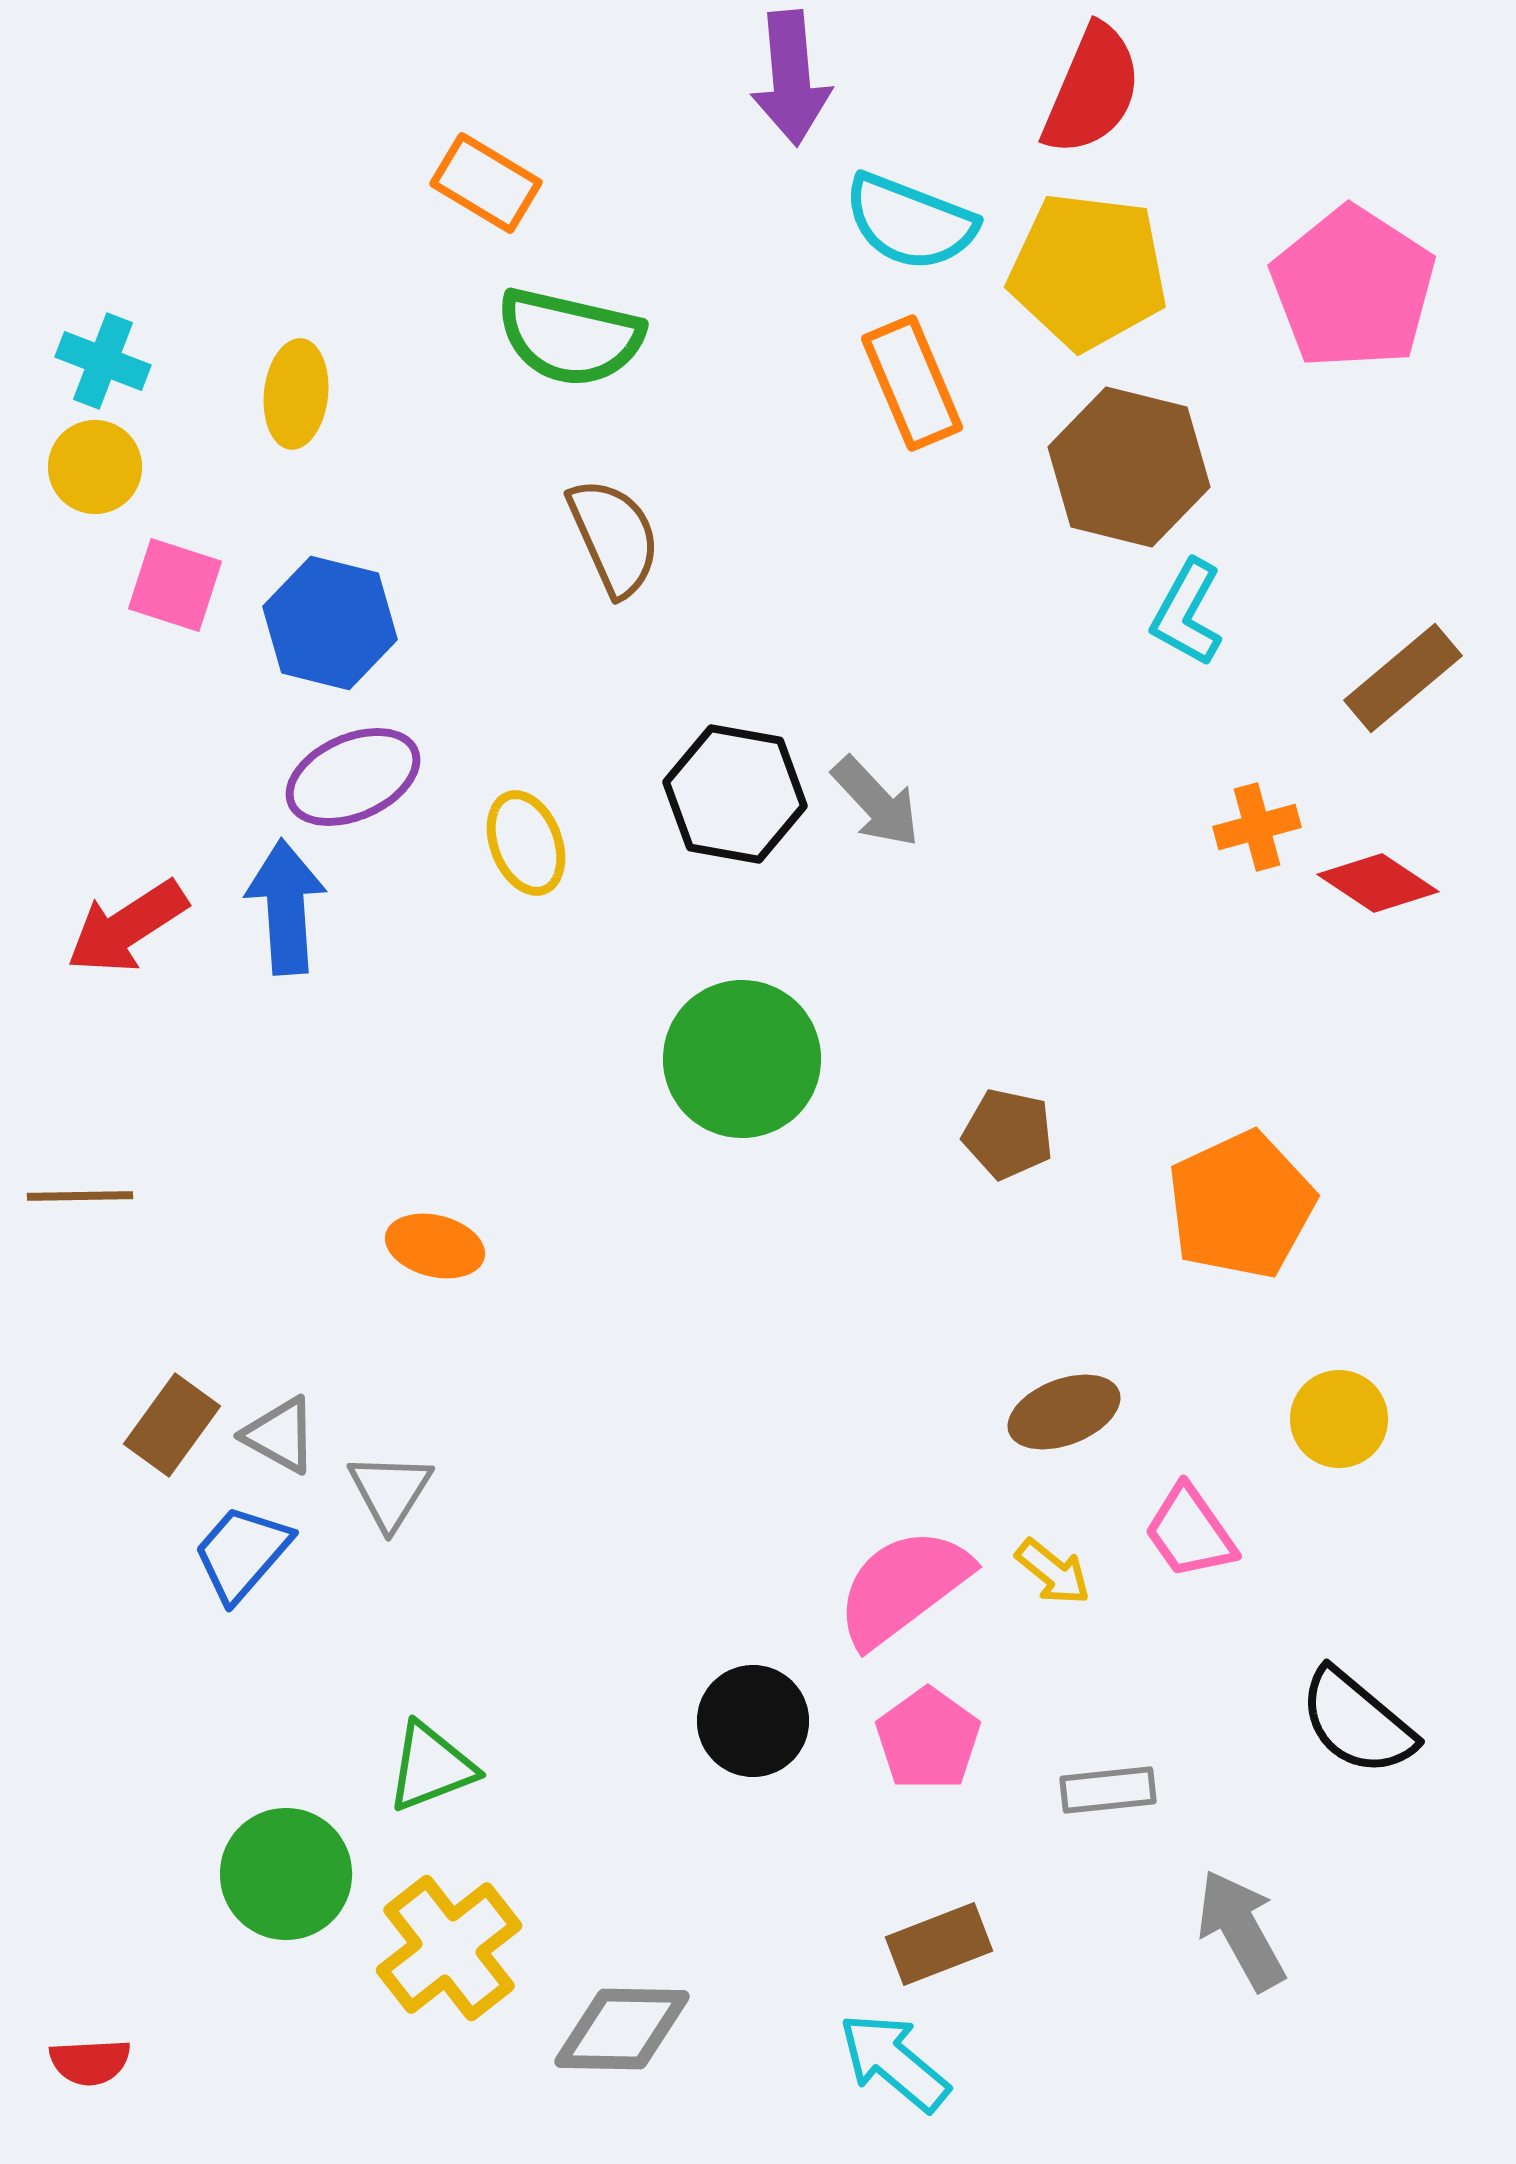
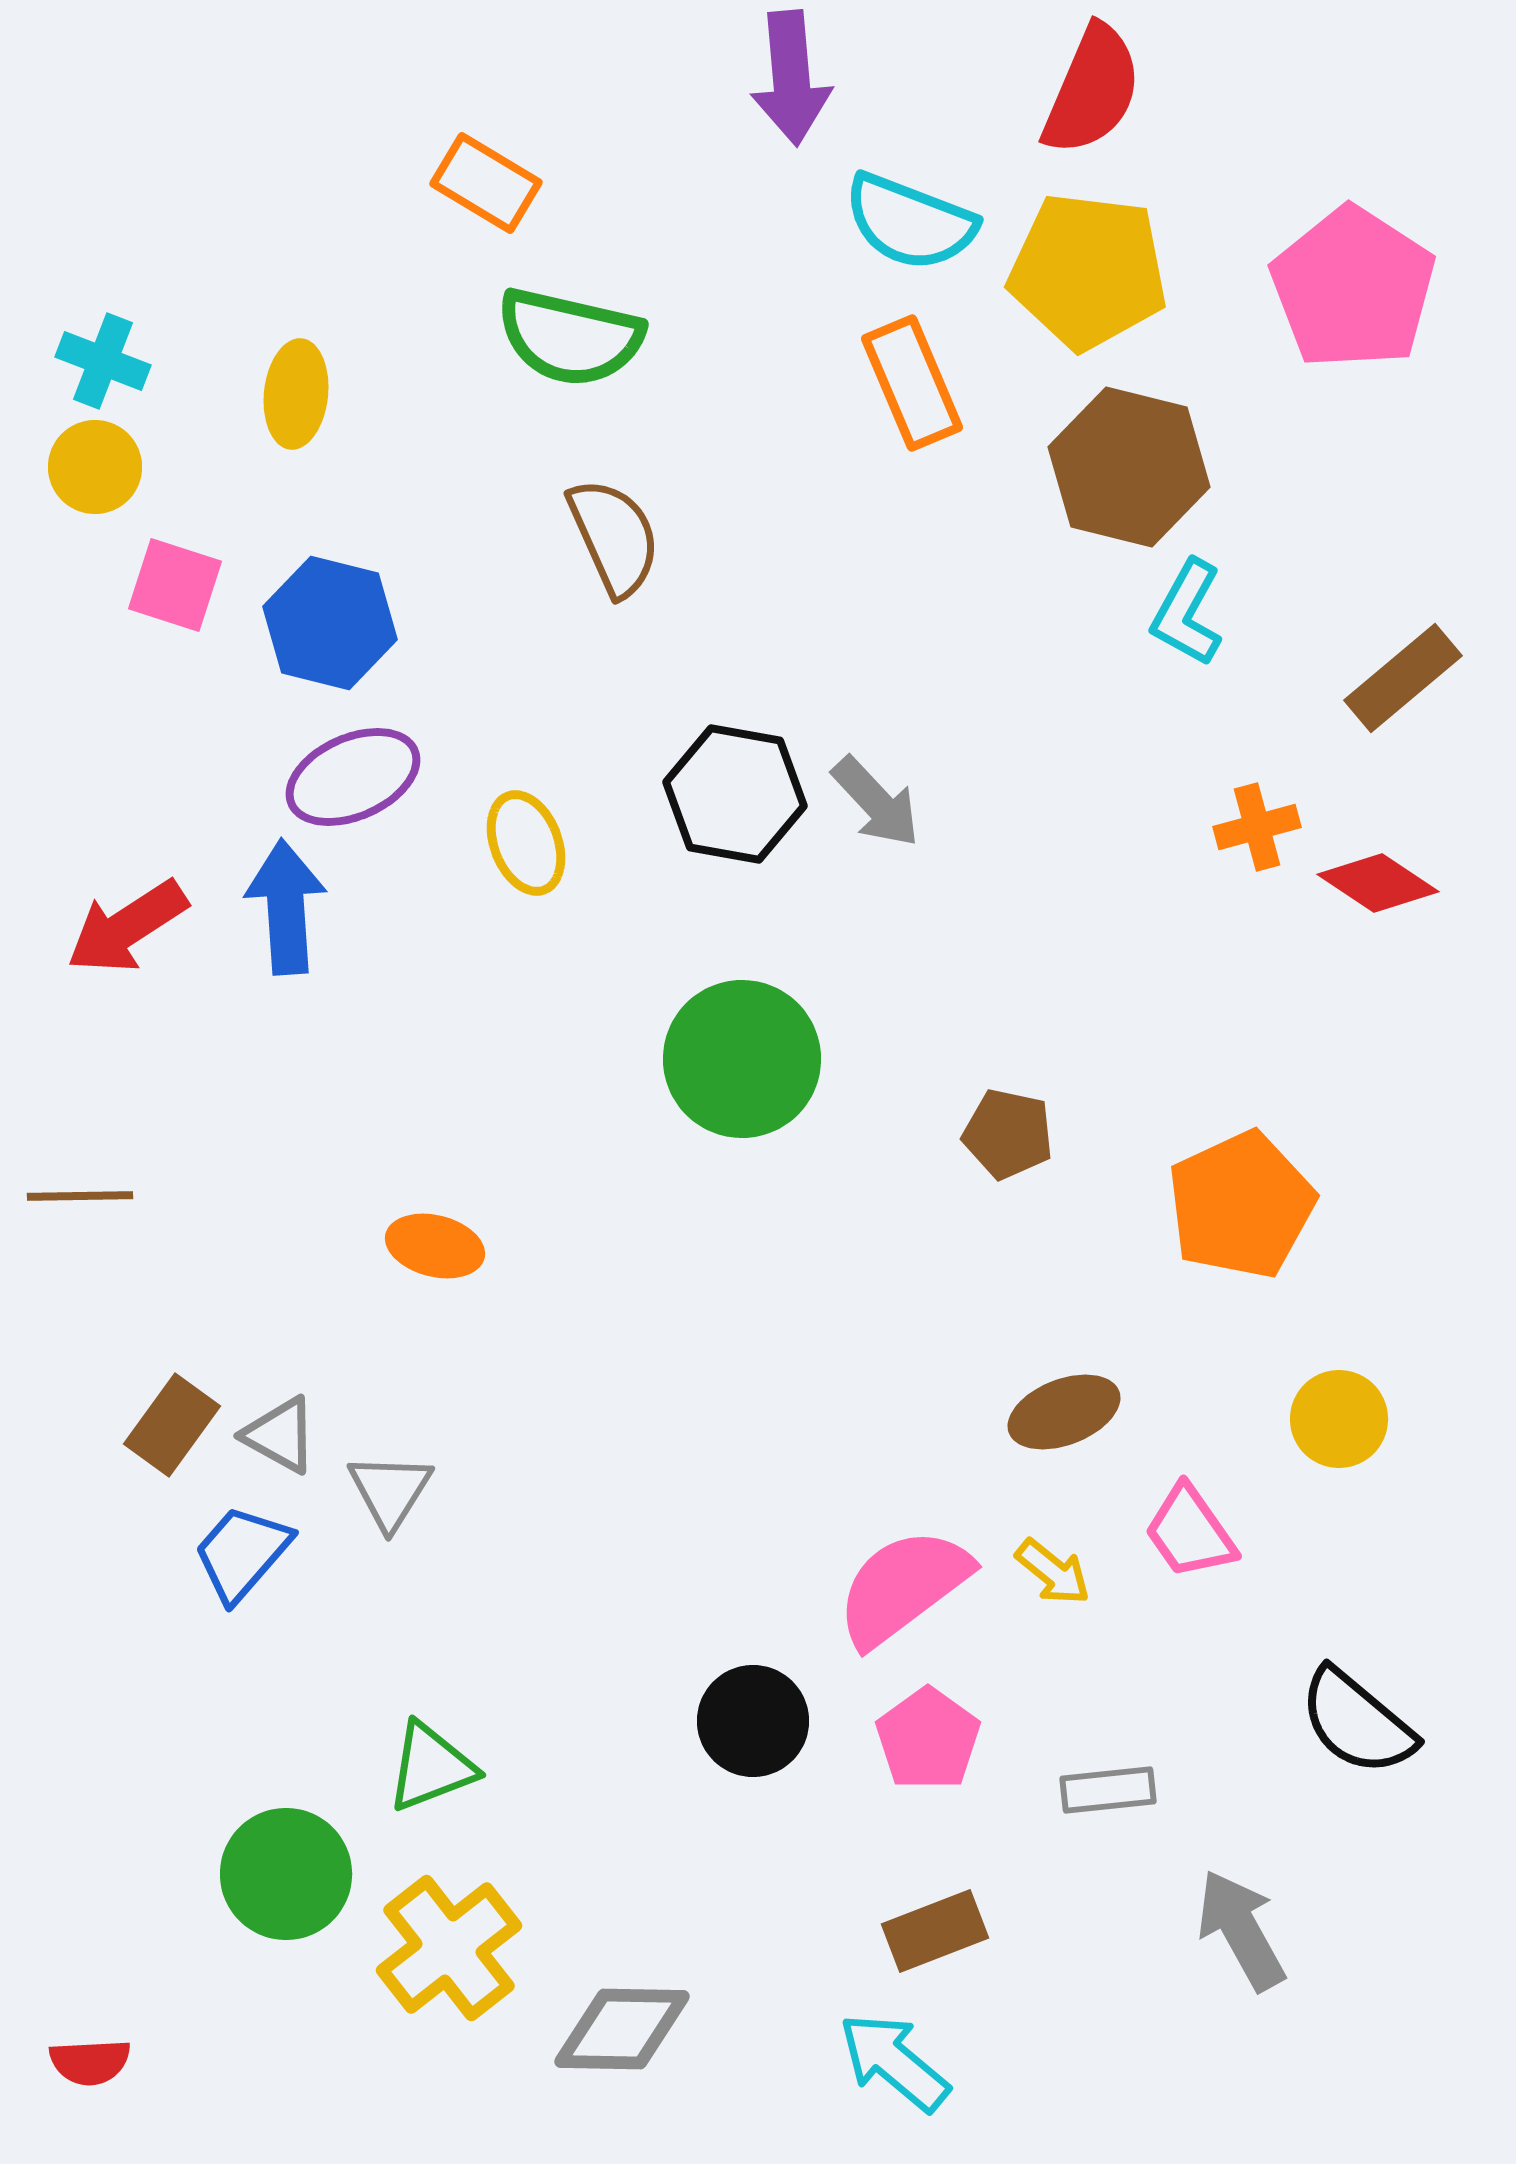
brown rectangle at (939, 1944): moved 4 px left, 13 px up
